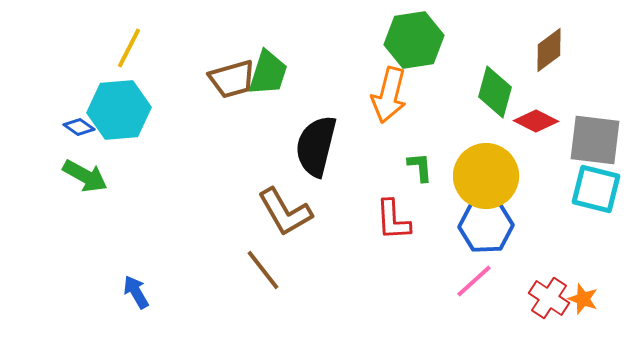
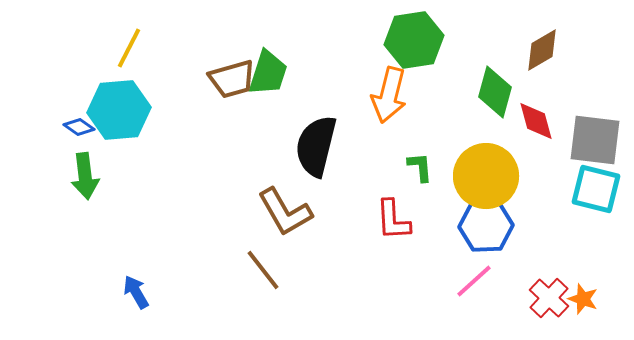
brown diamond: moved 7 px left; rotated 6 degrees clockwise
red diamond: rotated 48 degrees clockwise
green arrow: rotated 54 degrees clockwise
red cross: rotated 9 degrees clockwise
